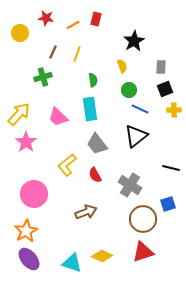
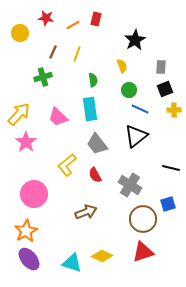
black star: moved 1 px right, 1 px up
